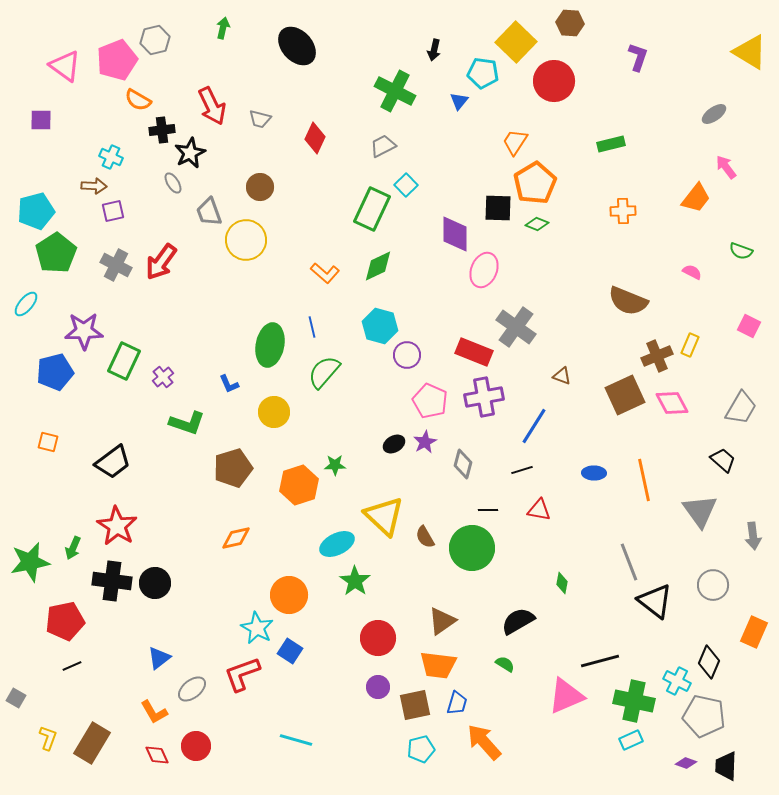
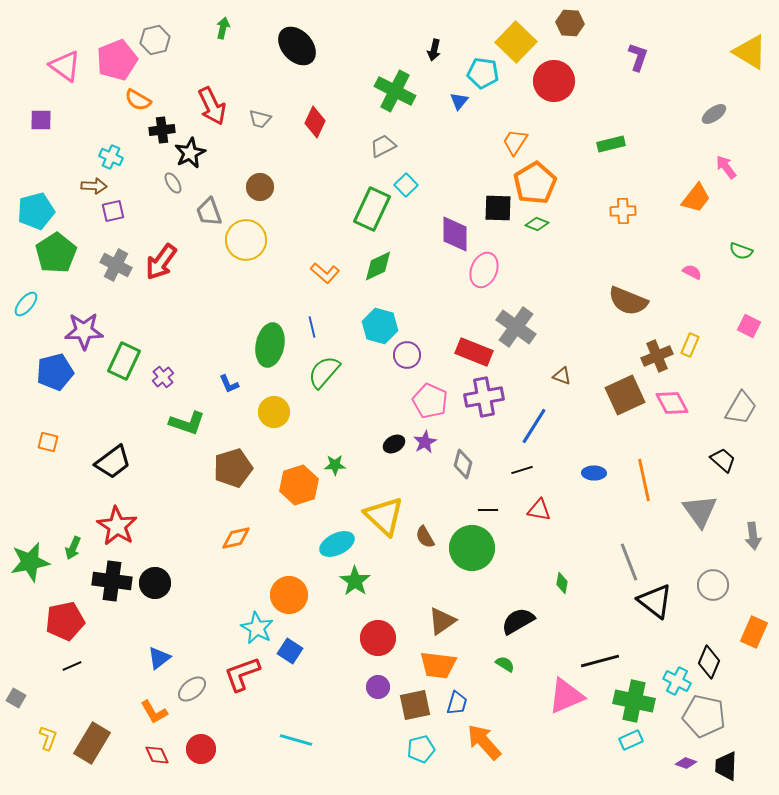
red diamond at (315, 138): moved 16 px up
red circle at (196, 746): moved 5 px right, 3 px down
